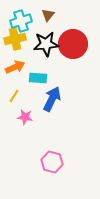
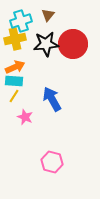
cyan rectangle: moved 24 px left, 3 px down
blue arrow: rotated 55 degrees counterclockwise
pink star: rotated 14 degrees clockwise
